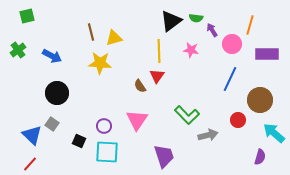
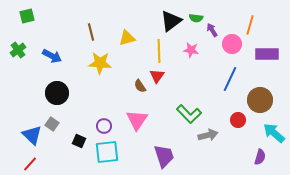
yellow triangle: moved 13 px right
green L-shape: moved 2 px right, 1 px up
cyan square: rotated 10 degrees counterclockwise
